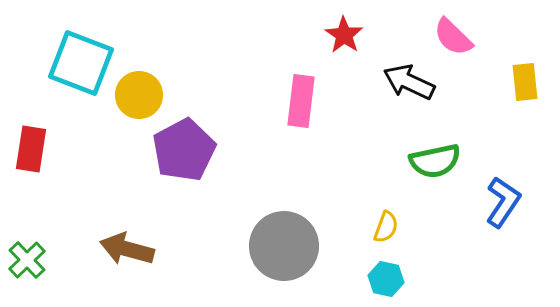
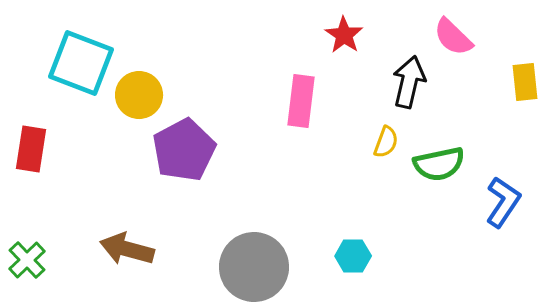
black arrow: rotated 78 degrees clockwise
green semicircle: moved 4 px right, 3 px down
yellow semicircle: moved 85 px up
gray circle: moved 30 px left, 21 px down
cyan hexagon: moved 33 px left, 23 px up; rotated 12 degrees counterclockwise
